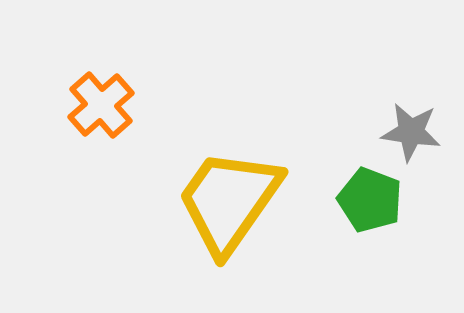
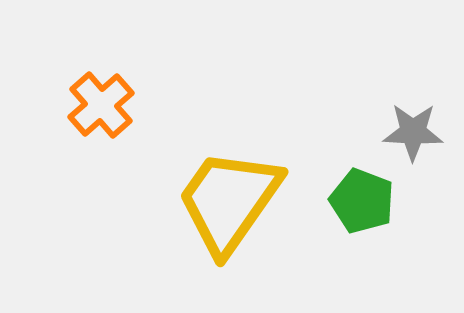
gray star: moved 2 px right; rotated 6 degrees counterclockwise
green pentagon: moved 8 px left, 1 px down
